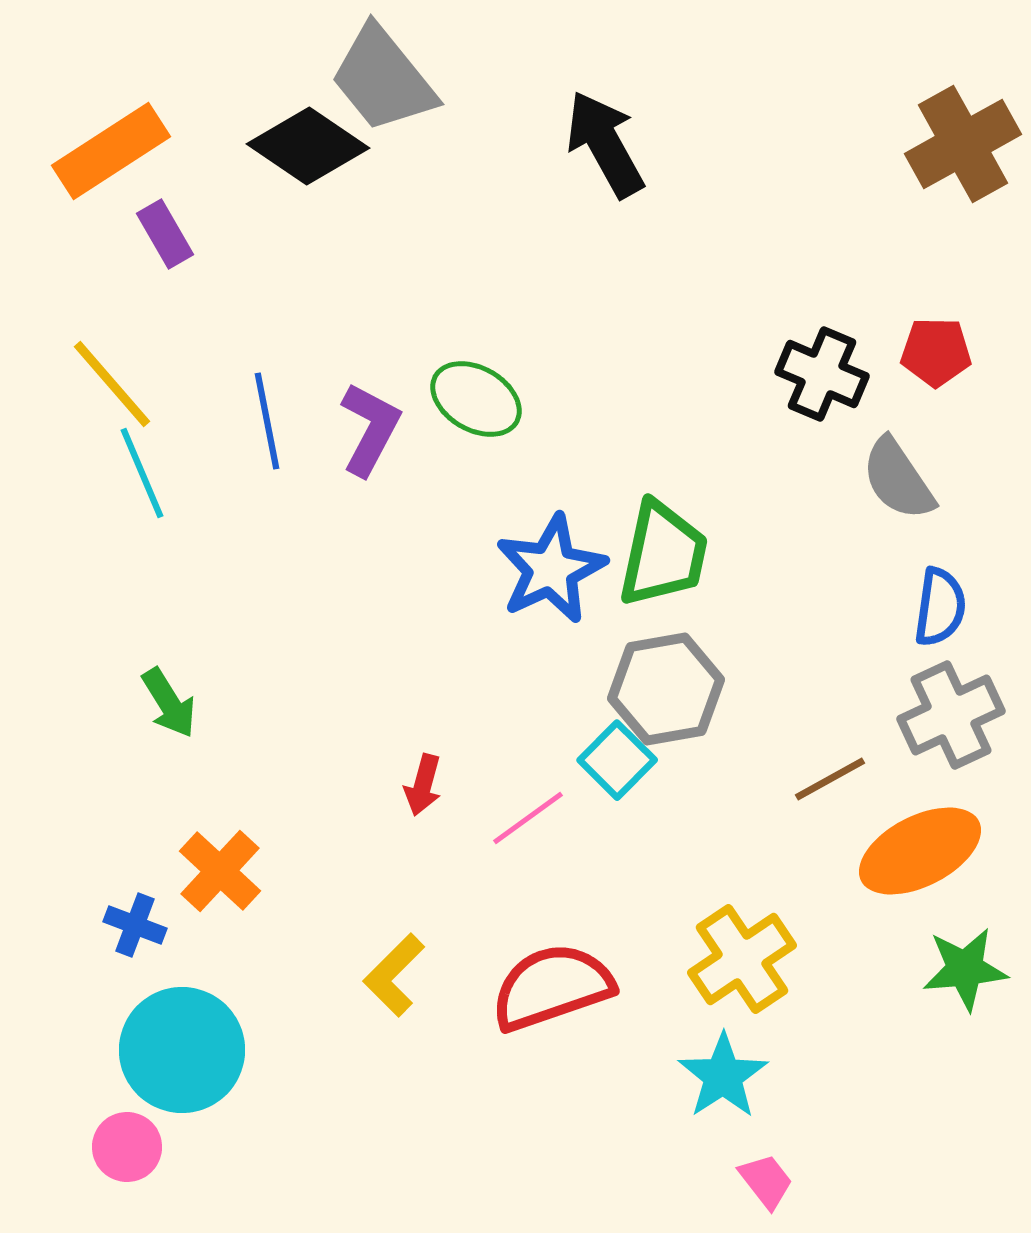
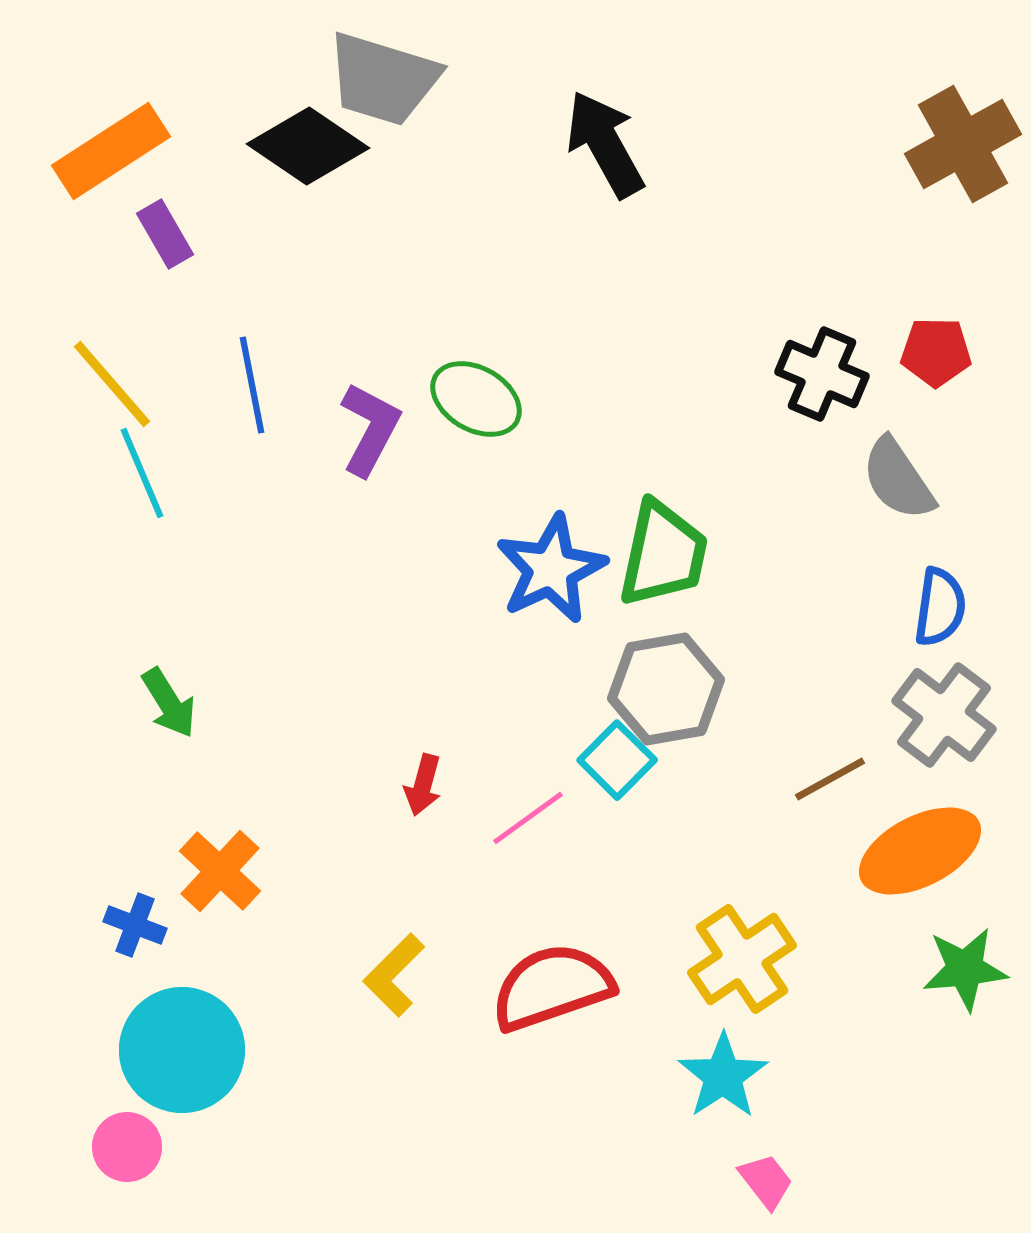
gray trapezoid: rotated 34 degrees counterclockwise
blue line: moved 15 px left, 36 px up
gray cross: moved 7 px left; rotated 28 degrees counterclockwise
